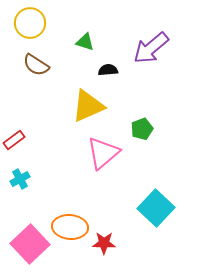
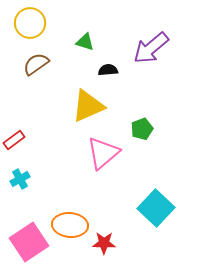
brown semicircle: moved 1 px up; rotated 112 degrees clockwise
orange ellipse: moved 2 px up
pink square: moved 1 px left, 2 px up; rotated 9 degrees clockwise
